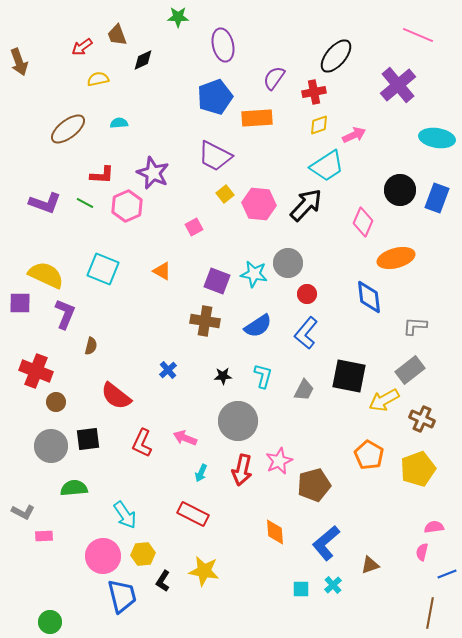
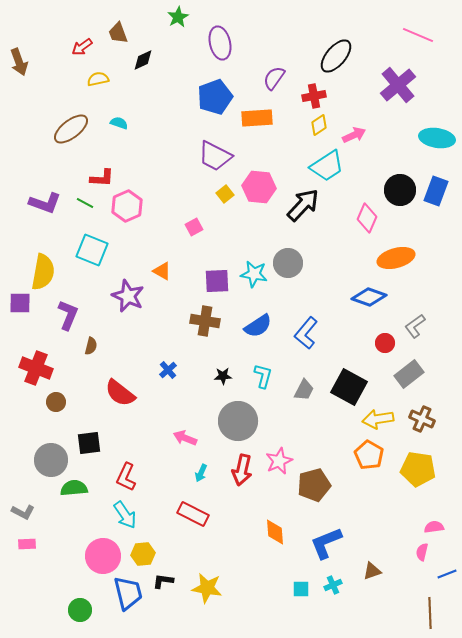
green star at (178, 17): rotated 30 degrees counterclockwise
brown trapezoid at (117, 35): moved 1 px right, 2 px up
purple ellipse at (223, 45): moved 3 px left, 2 px up
red cross at (314, 92): moved 4 px down
cyan semicircle at (119, 123): rotated 24 degrees clockwise
yellow diamond at (319, 125): rotated 15 degrees counterclockwise
brown ellipse at (68, 129): moved 3 px right
purple star at (153, 173): moved 25 px left, 123 px down
red L-shape at (102, 175): moved 3 px down
blue rectangle at (437, 198): moved 1 px left, 7 px up
pink hexagon at (259, 204): moved 17 px up
black arrow at (306, 205): moved 3 px left
pink diamond at (363, 222): moved 4 px right, 4 px up
cyan square at (103, 269): moved 11 px left, 19 px up
yellow semicircle at (46, 275): moved 3 px left, 3 px up; rotated 75 degrees clockwise
purple square at (217, 281): rotated 24 degrees counterclockwise
red circle at (307, 294): moved 78 px right, 49 px down
blue diamond at (369, 297): rotated 64 degrees counterclockwise
purple L-shape at (65, 314): moved 3 px right, 1 px down
gray L-shape at (415, 326): rotated 40 degrees counterclockwise
gray rectangle at (410, 370): moved 1 px left, 4 px down
red cross at (36, 371): moved 3 px up
black square at (349, 376): moved 11 px down; rotated 18 degrees clockwise
red semicircle at (116, 396): moved 4 px right, 3 px up
yellow arrow at (384, 400): moved 6 px left, 19 px down; rotated 20 degrees clockwise
black square at (88, 439): moved 1 px right, 4 px down
red L-shape at (142, 443): moved 16 px left, 34 px down
gray circle at (51, 446): moved 14 px down
yellow pentagon at (418, 469): rotated 28 degrees clockwise
pink rectangle at (44, 536): moved 17 px left, 8 px down
blue L-shape at (326, 543): rotated 18 degrees clockwise
brown triangle at (370, 565): moved 2 px right, 6 px down
yellow star at (204, 571): moved 3 px right, 17 px down
black L-shape at (163, 581): rotated 65 degrees clockwise
cyan cross at (333, 585): rotated 18 degrees clockwise
blue trapezoid at (122, 596): moved 6 px right, 3 px up
brown line at (430, 613): rotated 12 degrees counterclockwise
green circle at (50, 622): moved 30 px right, 12 px up
